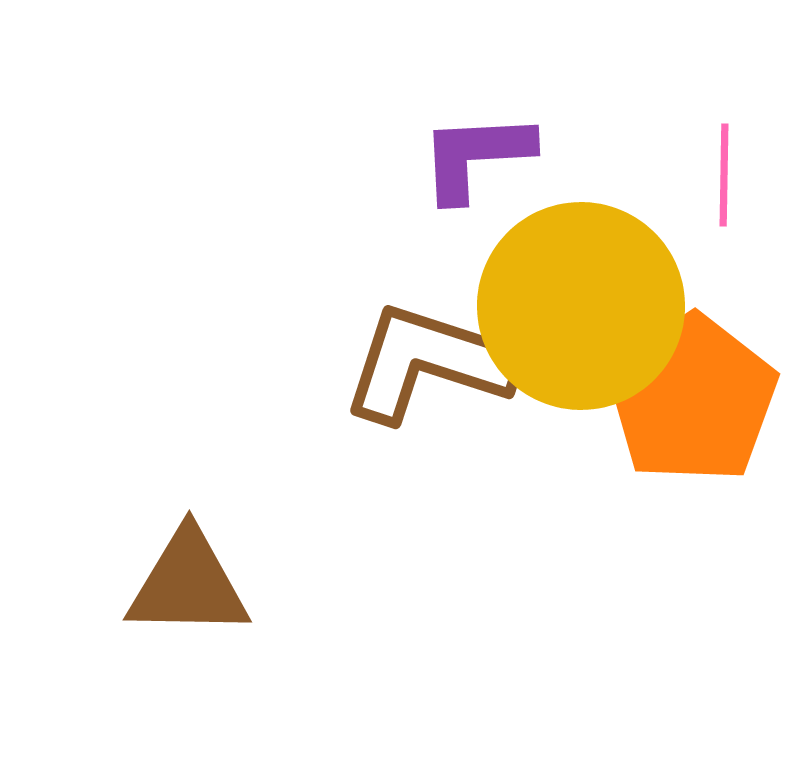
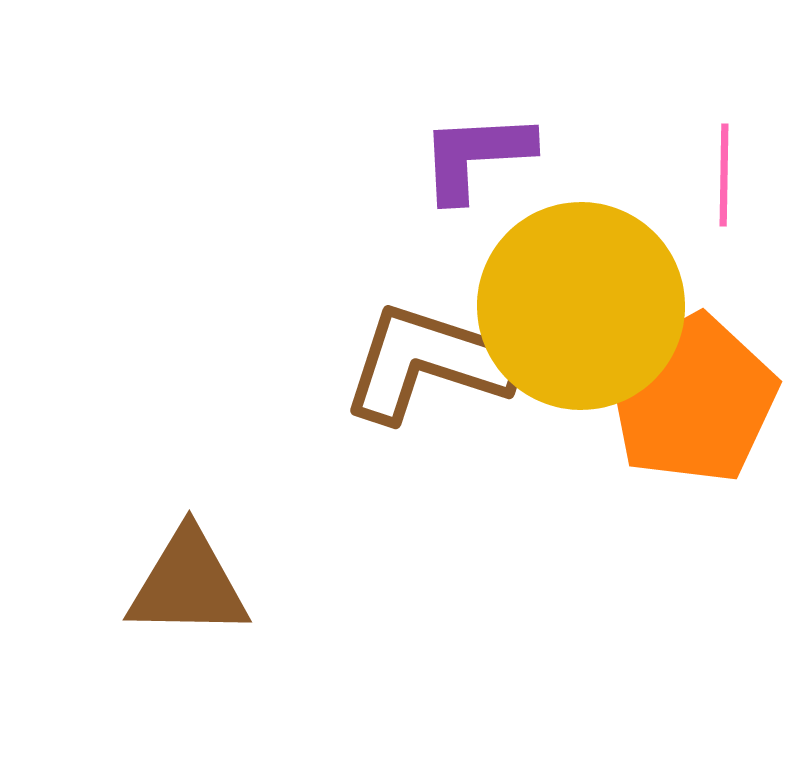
orange pentagon: rotated 5 degrees clockwise
